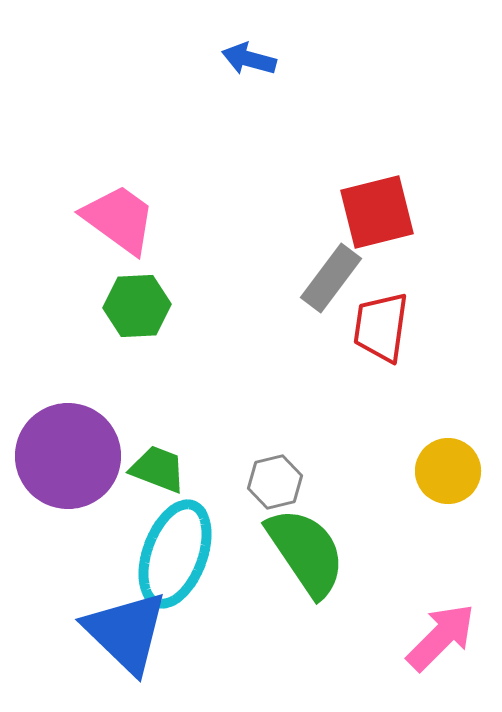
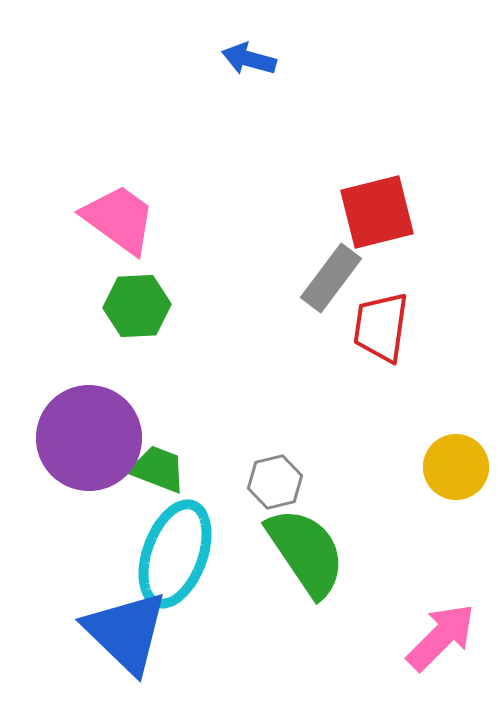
purple circle: moved 21 px right, 18 px up
yellow circle: moved 8 px right, 4 px up
